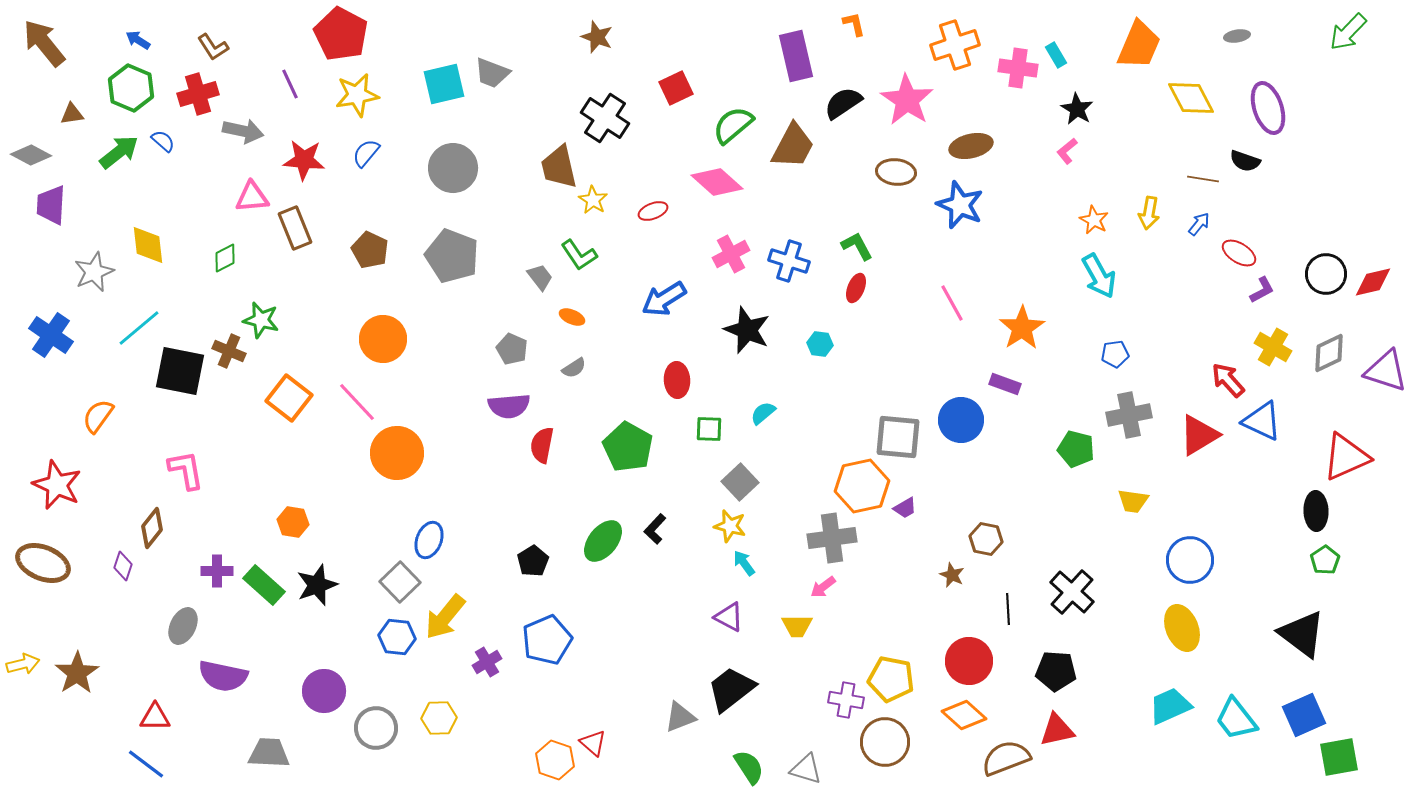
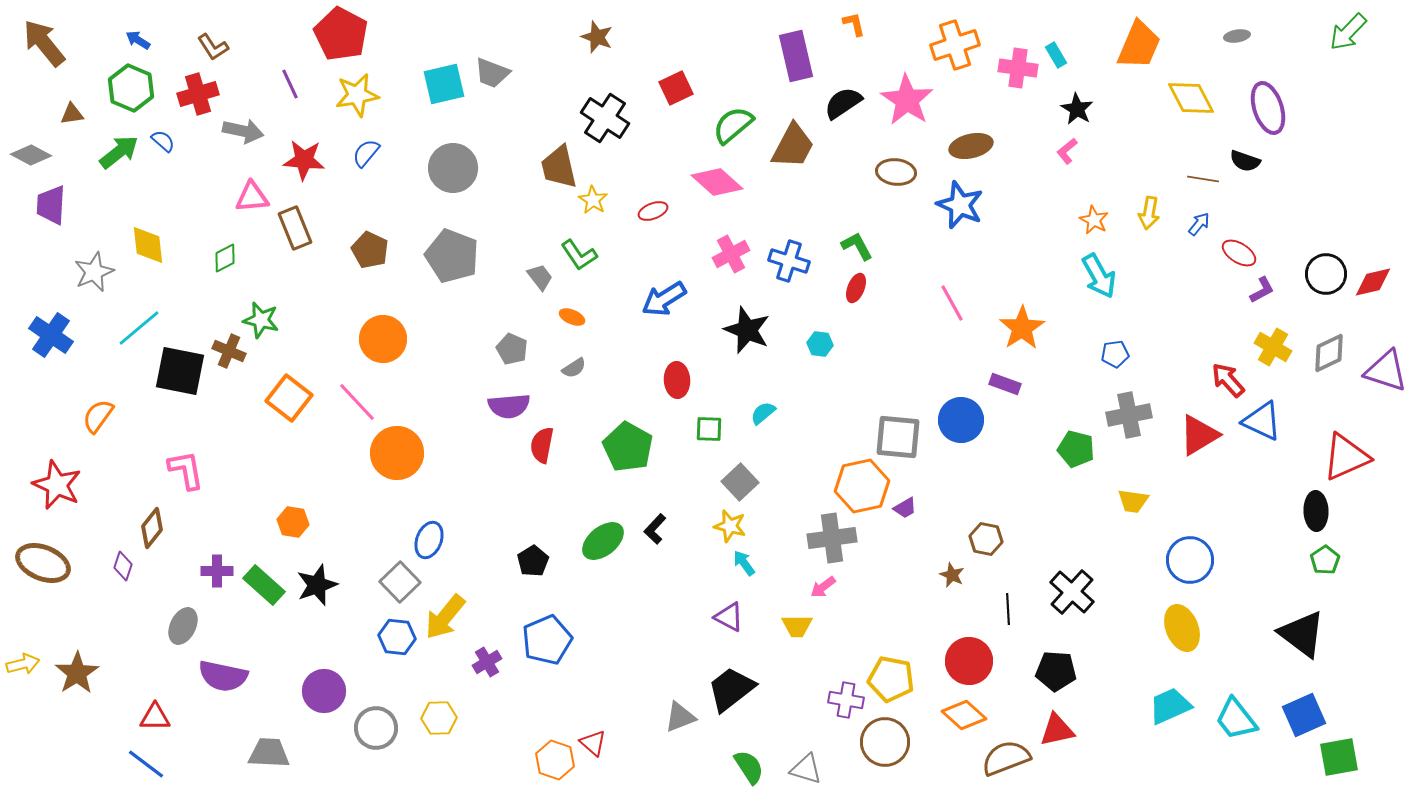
green ellipse at (603, 541): rotated 12 degrees clockwise
